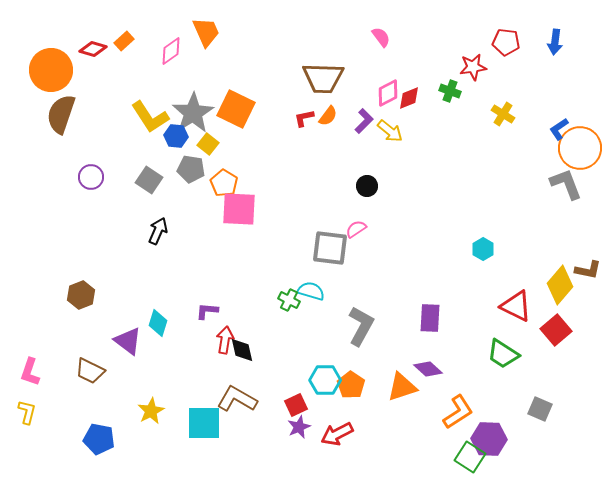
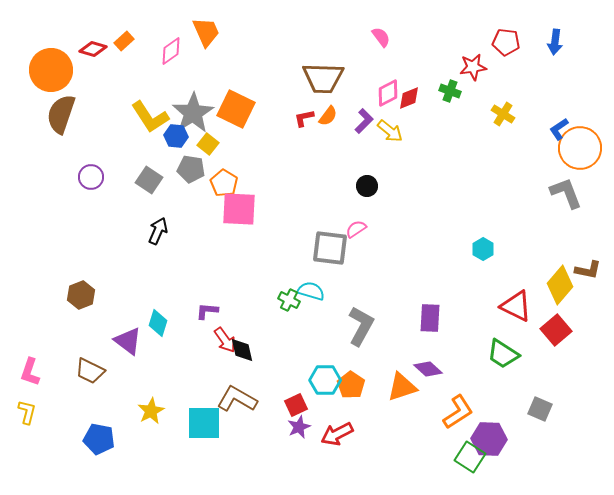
gray L-shape at (566, 184): moved 9 px down
red arrow at (225, 340): rotated 136 degrees clockwise
